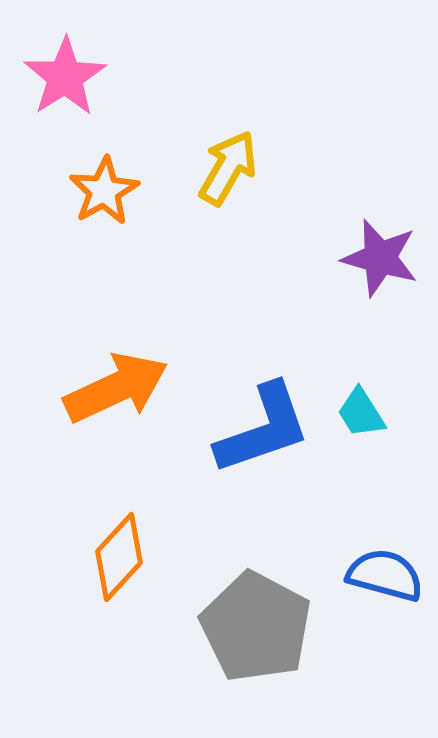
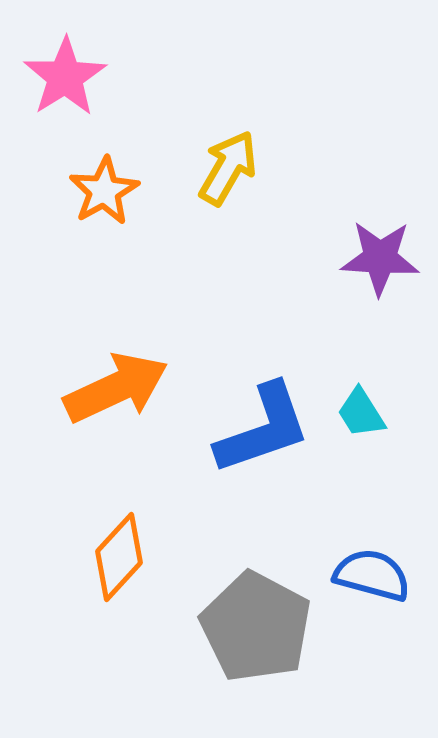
purple star: rotated 12 degrees counterclockwise
blue semicircle: moved 13 px left
